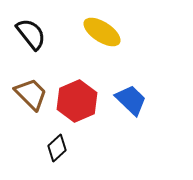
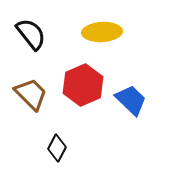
yellow ellipse: rotated 36 degrees counterclockwise
red hexagon: moved 6 px right, 16 px up
black diamond: rotated 20 degrees counterclockwise
